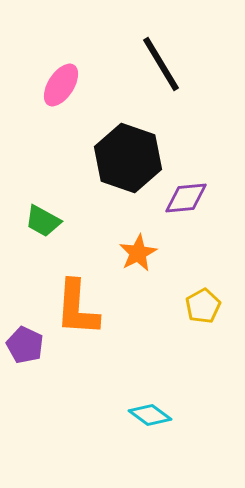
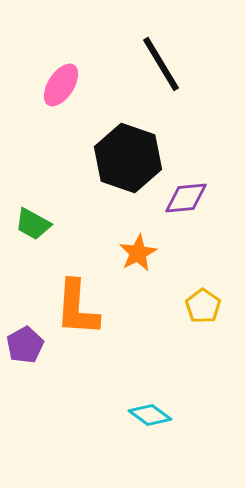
green trapezoid: moved 10 px left, 3 px down
yellow pentagon: rotated 8 degrees counterclockwise
purple pentagon: rotated 18 degrees clockwise
